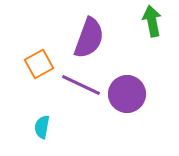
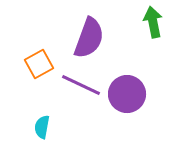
green arrow: moved 1 px right, 1 px down
